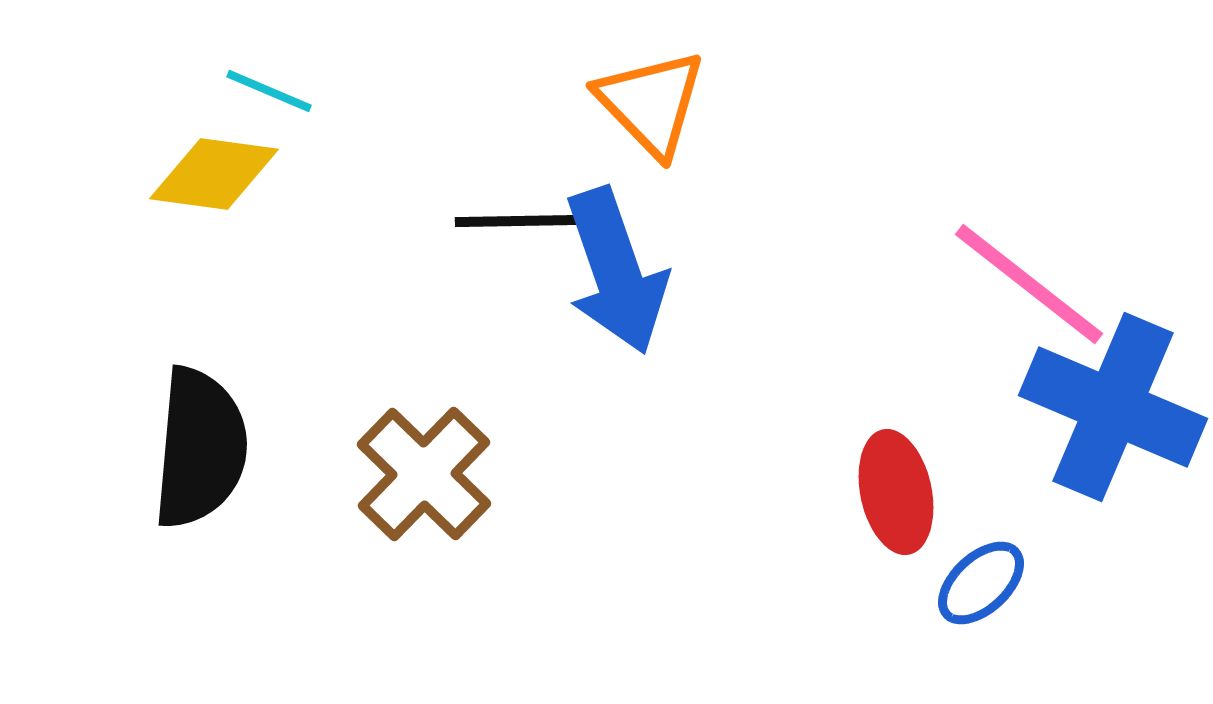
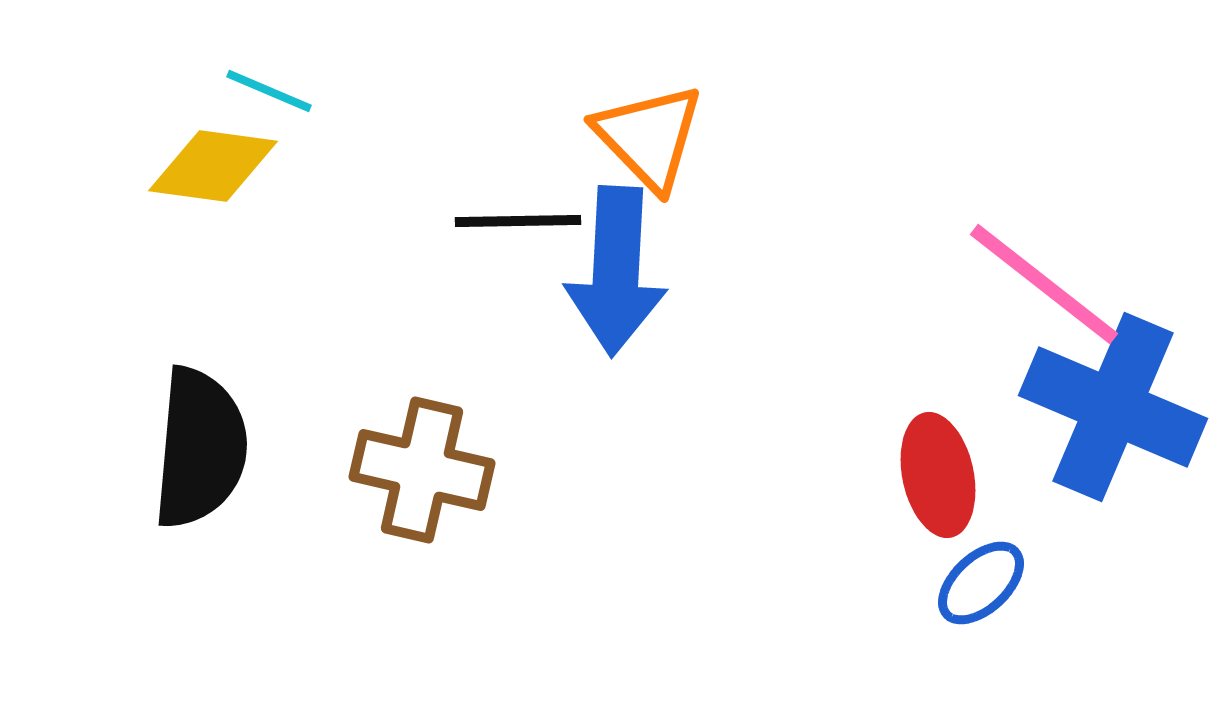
orange triangle: moved 2 px left, 34 px down
yellow diamond: moved 1 px left, 8 px up
blue arrow: rotated 22 degrees clockwise
pink line: moved 15 px right
brown cross: moved 2 px left, 4 px up; rotated 31 degrees counterclockwise
red ellipse: moved 42 px right, 17 px up
